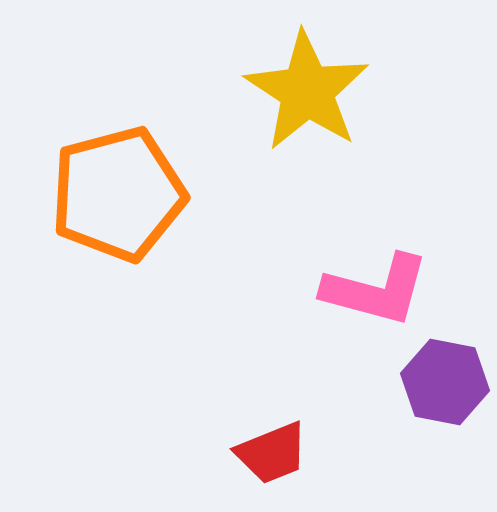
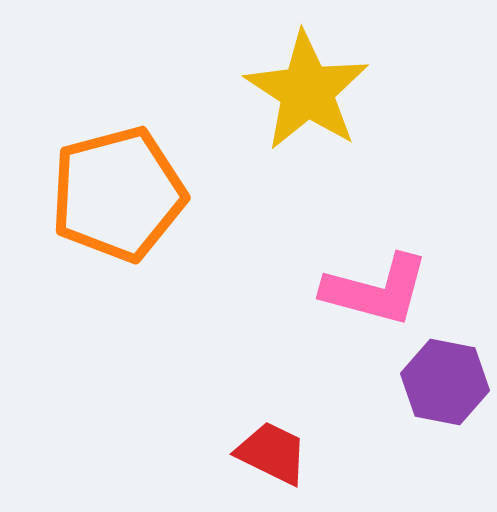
red trapezoid: rotated 132 degrees counterclockwise
